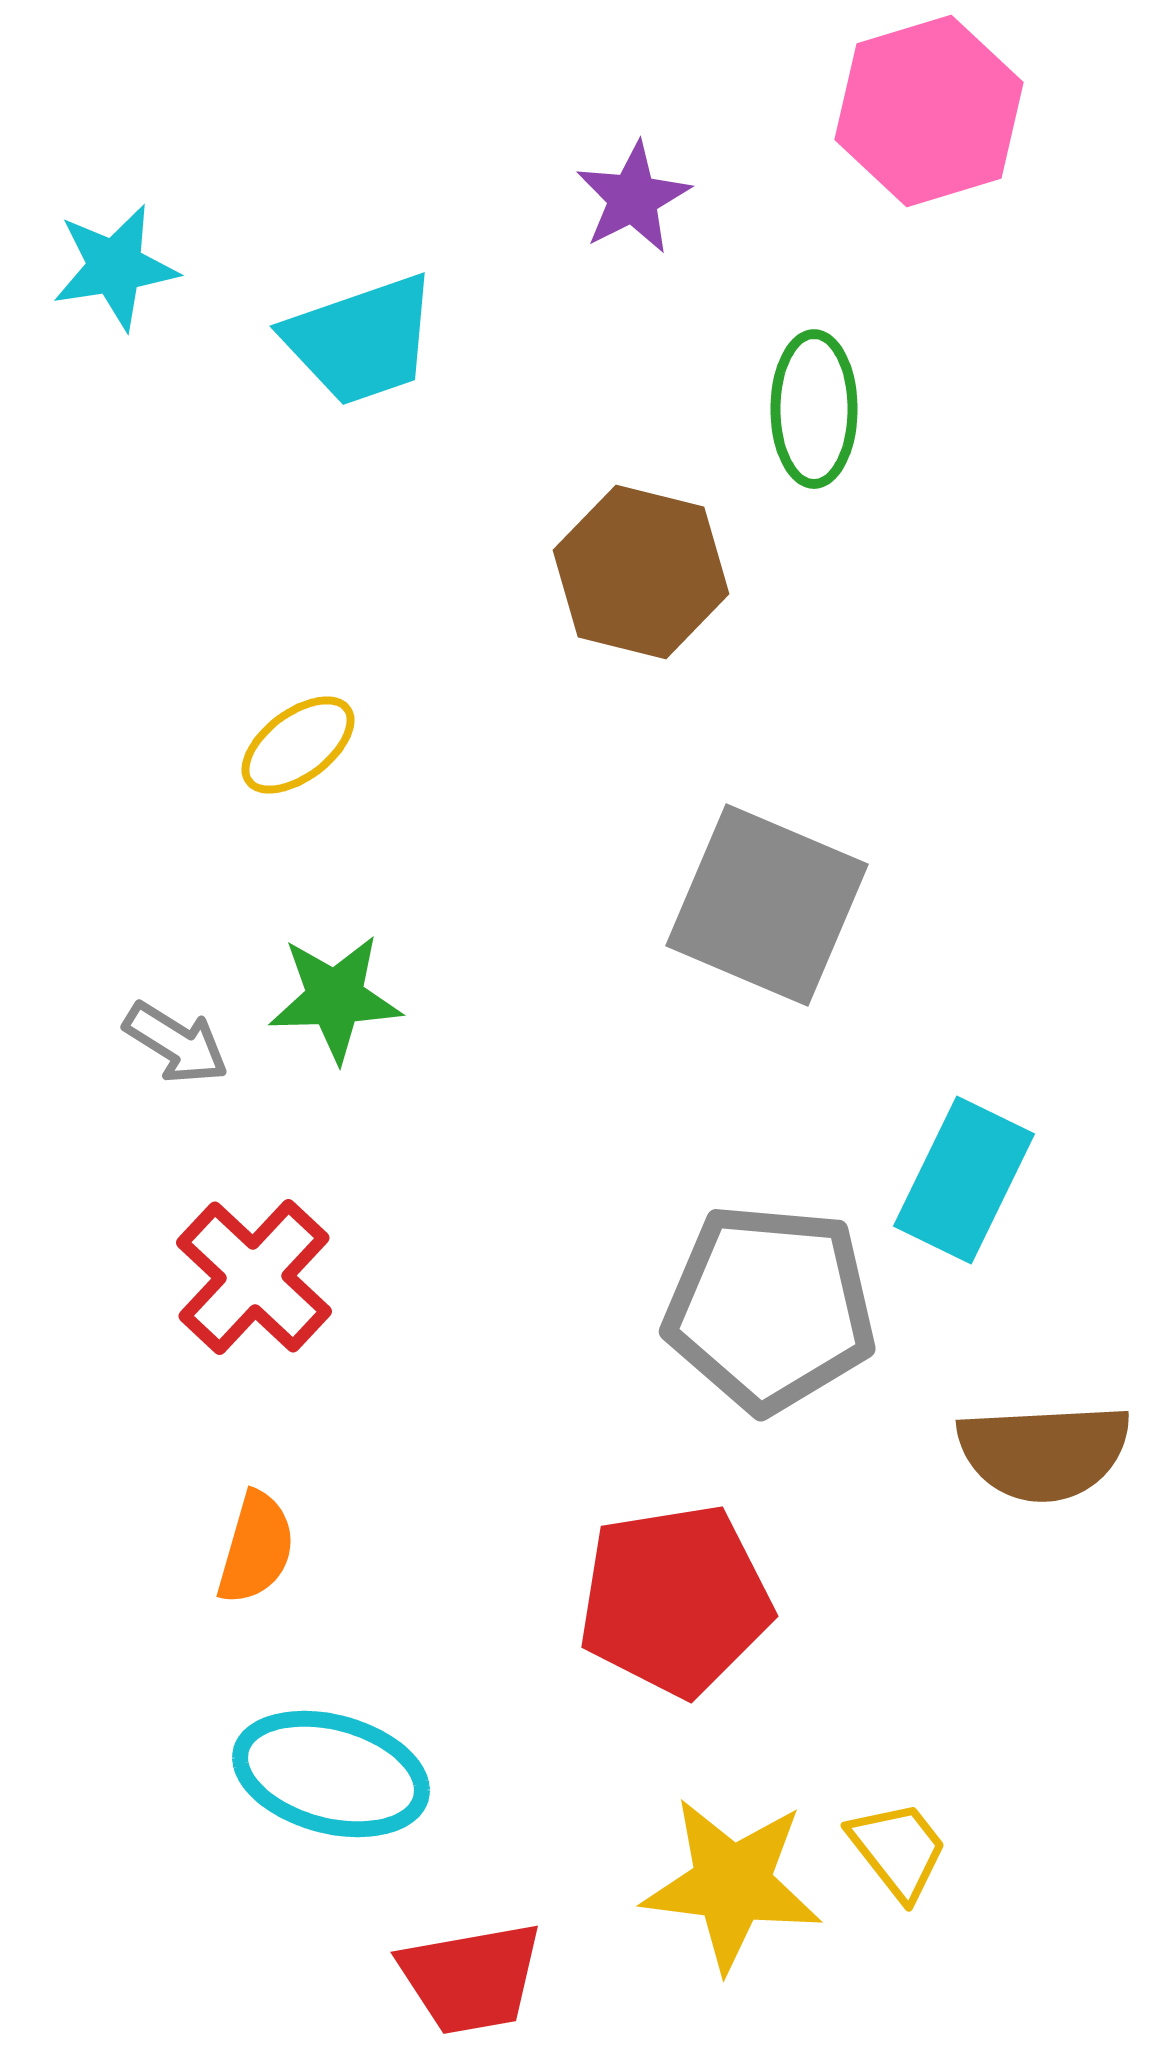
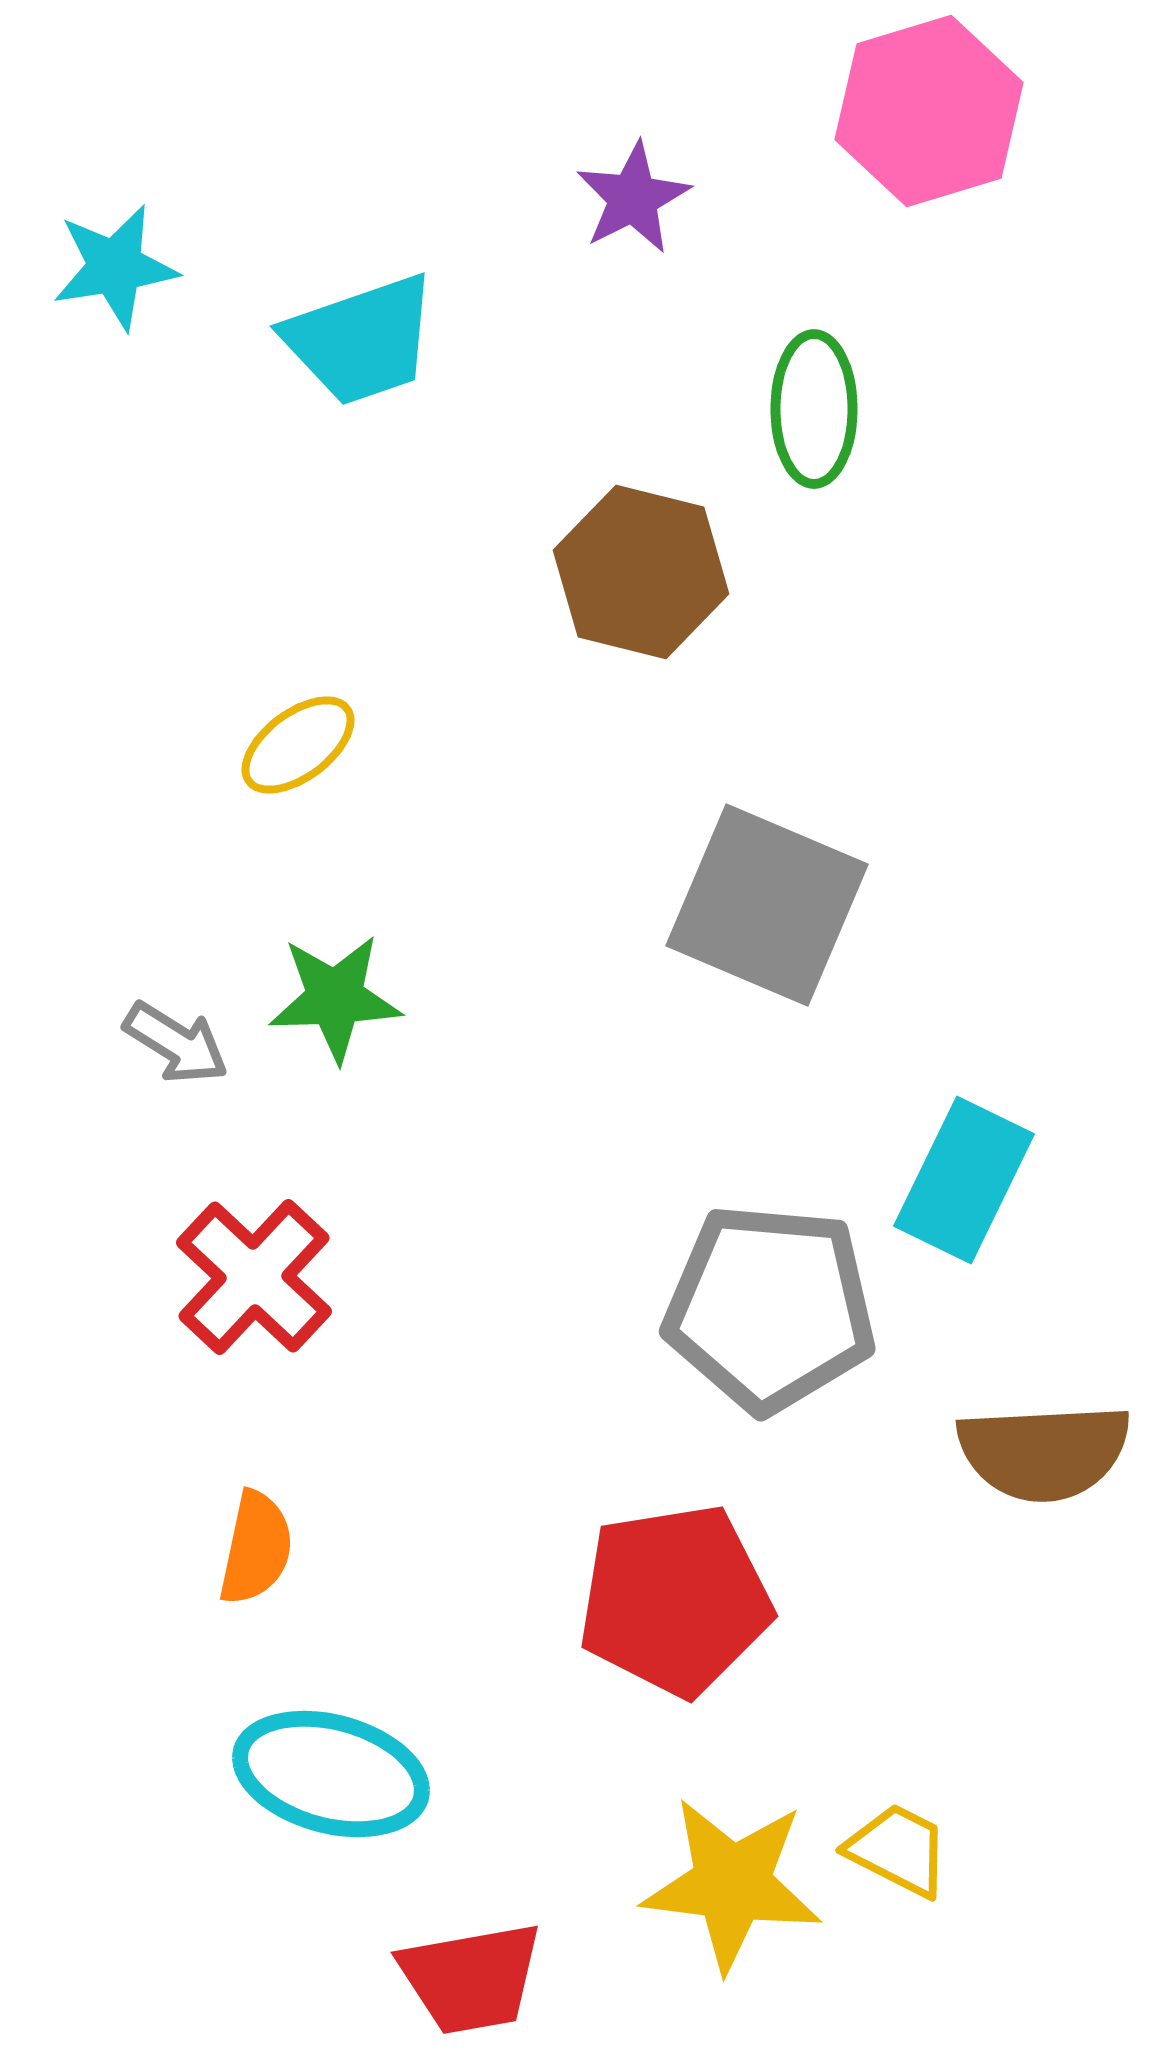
orange semicircle: rotated 4 degrees counterclockwise
yellow trapezoid: rotated 25 degrees counterclockwise
